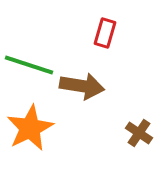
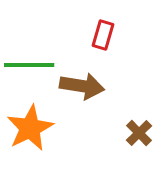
red rectangle: moved 2 px left, 2 px down
green line: rotated 18 degrees counterclockwise
brown cross: rotated 12 degrees clockwise
